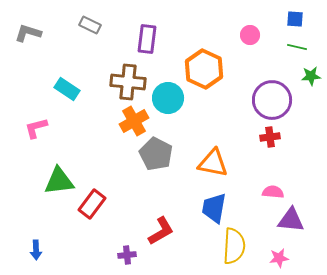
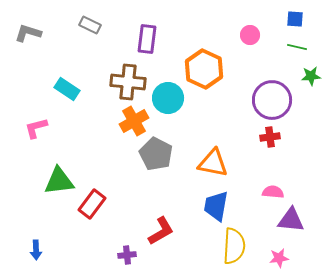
blue trapezoid: moved 2 px right, 2 px up
